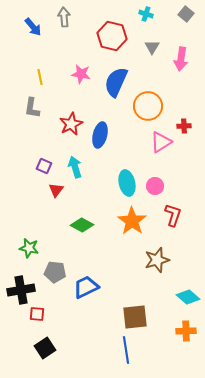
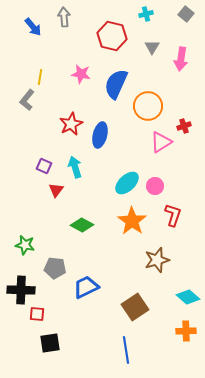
cyan cross: rotated 32 degrees counterclockwise
yellow line: rotated 21 degrees clockwise
blue semicircle: moved 2 px down
gray L-shape: moved 5 px left, 8 px up; rotated 30 degrees clockwise
red cross: rotated 16 degrees counterclockwise
cyan ellipse: rotated 60 degrees clockwise
green star: moved 4 px left, 3 px up
gray pentagon: moved 4 px up
black cross: rotated 12 degrees clockwise
brown square: moved 10 px up; rotated 28 degrees counterclockwise
black square: moved 5 px right, 5 px up; rotated 25 degrees clockwise
